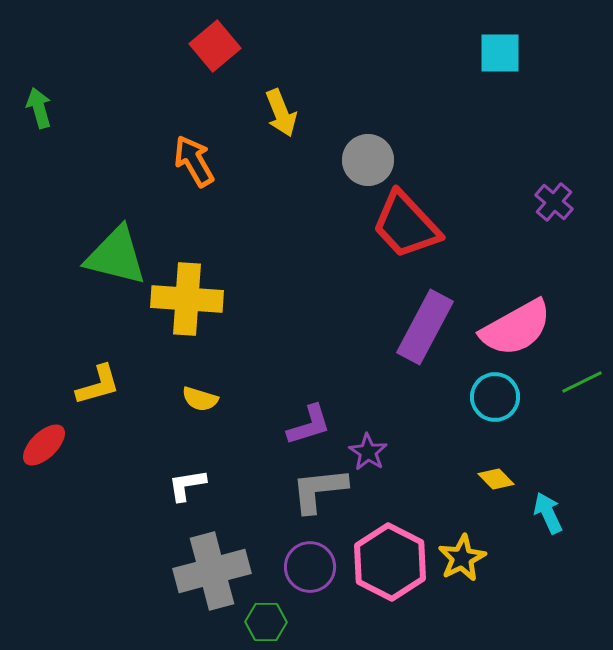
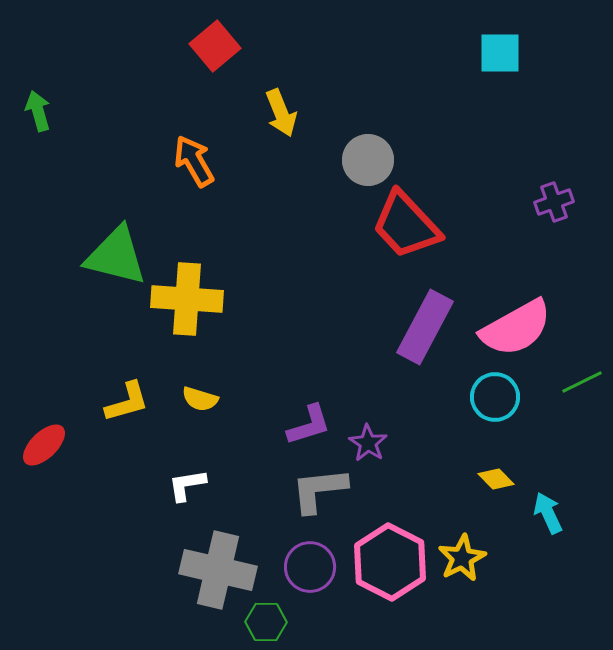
green arrow: moved 1 px left, 3 px down
purple cross: rotated 30 degrees clockwise
yellow L-shape: moved 29 px right, 17 px down
purple star: moved 9 px up
gray cross: moved 6 px right, 1 px up; rotated 28 degrees clockwise
